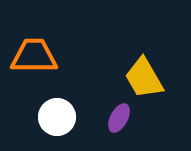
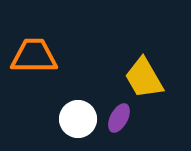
white circle: moved 21 px right, 2 px down
